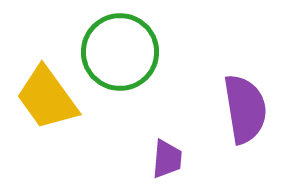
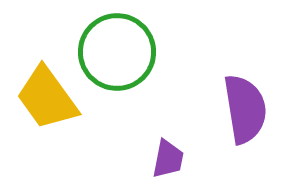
green circle: moved 3 px left
purple trapezoid: moved 1 px right; rotated 6 degrees clockwise
